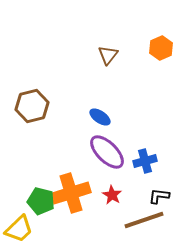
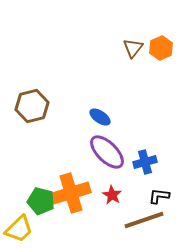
brown triangle: moved 25 px right, 7 px up
blue cross: moved 1 px down
